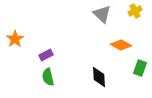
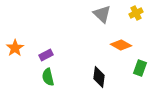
yellow cross: moved 1 px right, 2 px down
orange star: moved 9 px down
black diamond: rotated 10 degrees clockwise
